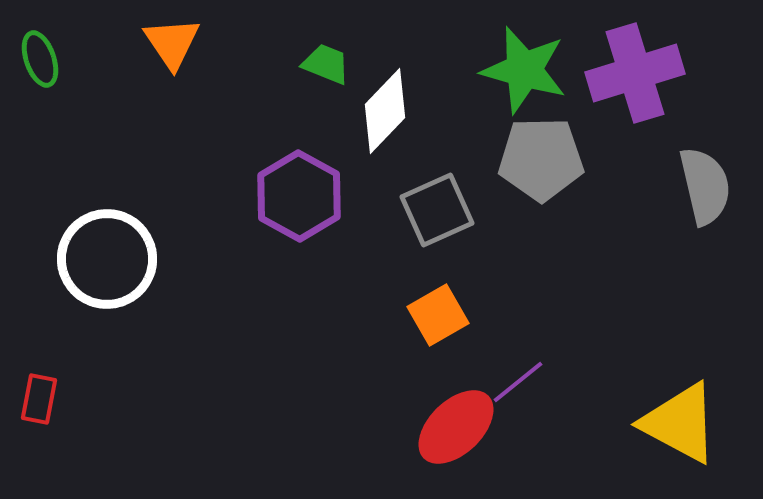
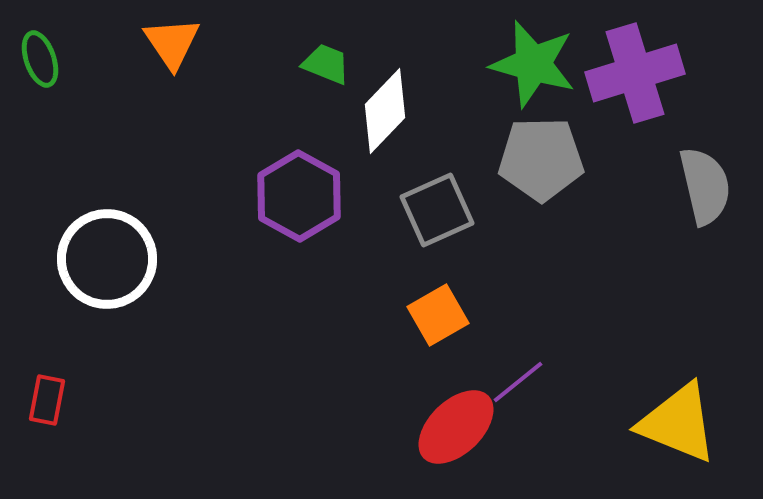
green star: moved 9 px right, 6 px up
red rectangle: moved 8 px right, 1 px down
yellow triangle: moved 2 px left; rotated 6 degrees counterclockwise
